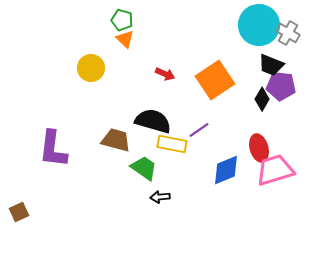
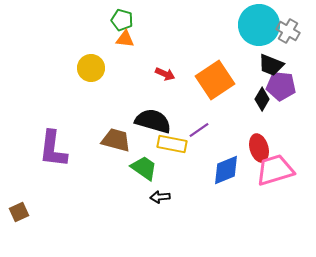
gray cross: moved 2 px up
orange triangle: rotated 36 degrees counterclockwise
